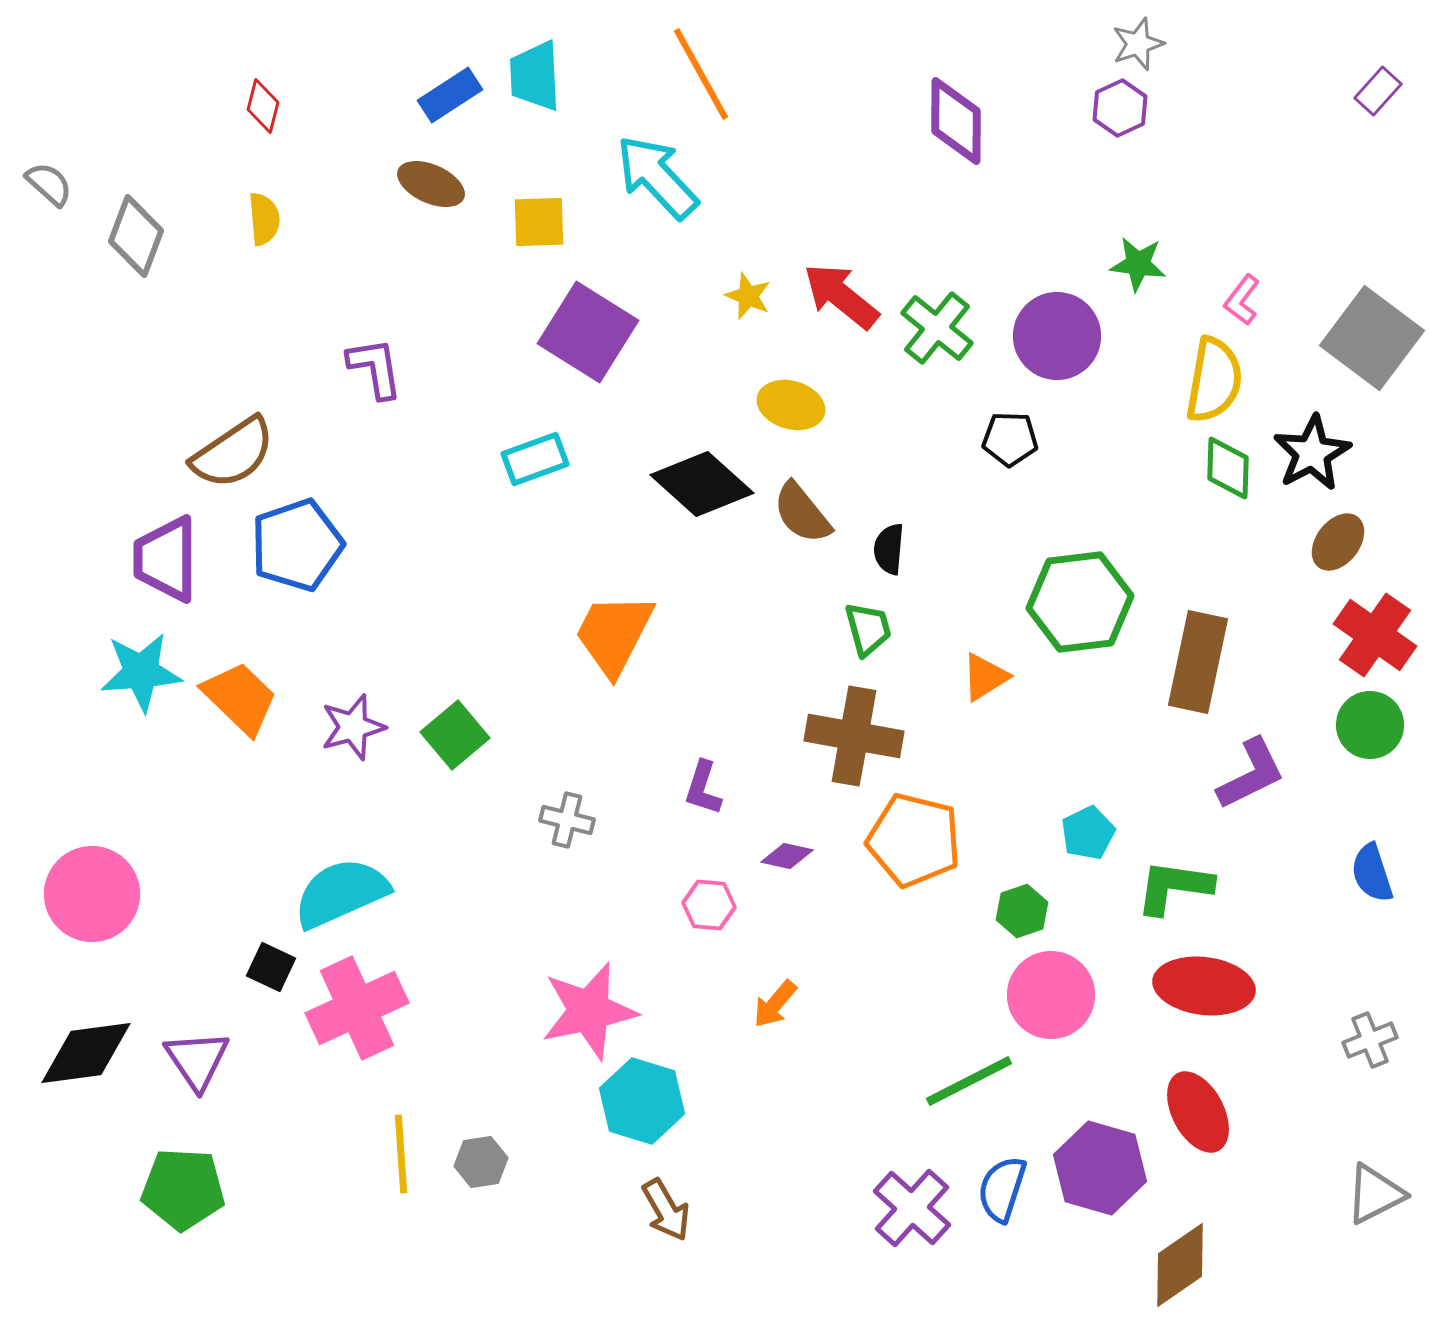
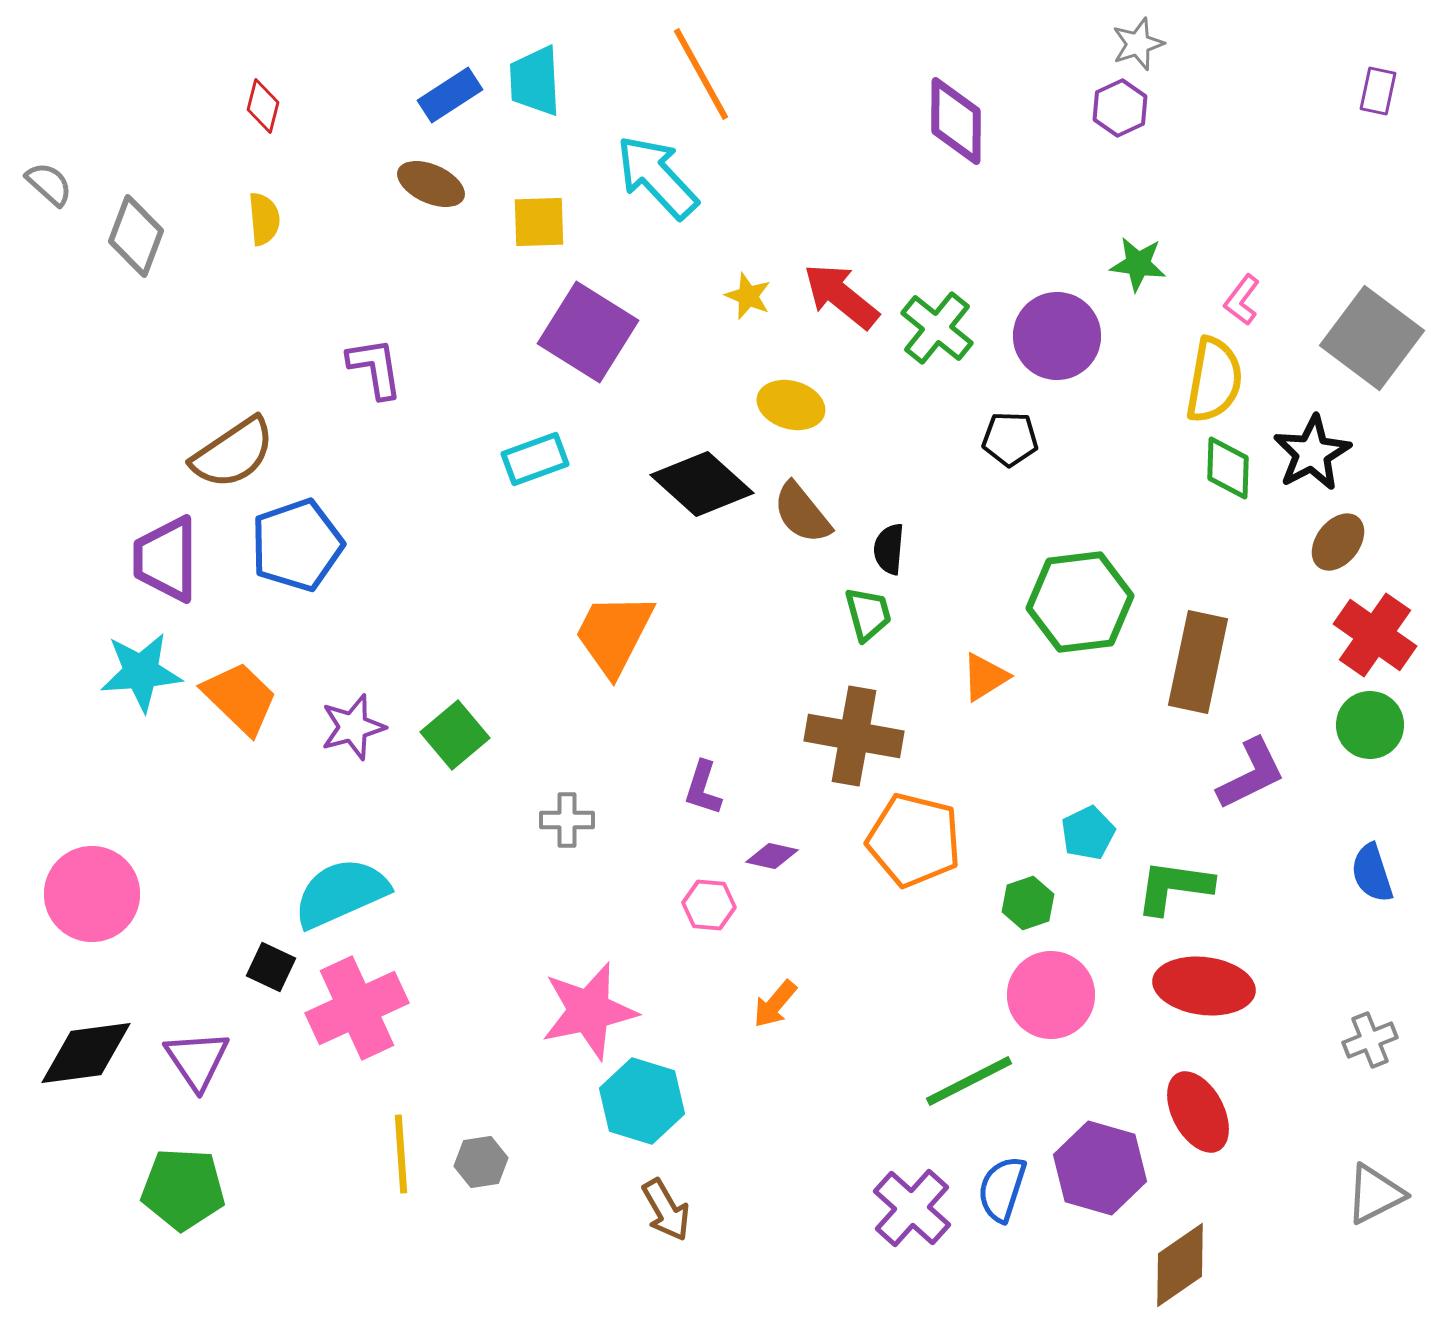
cyan trapezoid at (535, 76): moved 5 px down
purple rectangle at (1378, 91): rotated 30 degrees counterclockwise
green trapezoid at (868, 629): moved 15 px up
gray cross at (567, 820): rotated 14 degrees counterclockwise
purple diamond at (787, 856): moved 15 px left
green hexagon at (1022, 911): moved 6 px right, 8 px up
